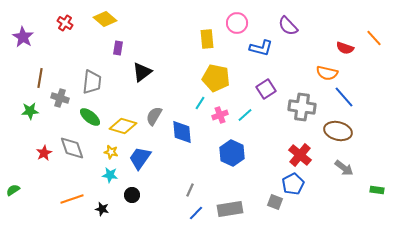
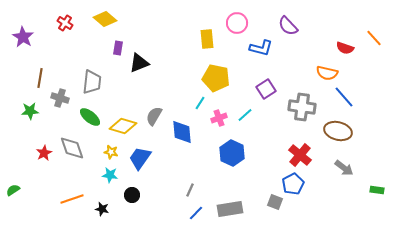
black triangle at (142, 72): moved 3 px left, 9 px up; rotated 15 degrees clockwise
pink cross at (220, 115): moved 1 px left, 3 px down
